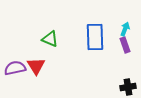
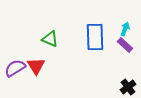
purple rectangle: rotated 28 degrees counterclockwise
purple semicircle: rotated 20 degrees counterclockwise
black cross: rotated 28 degrees counterclockwise
